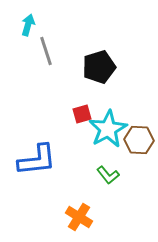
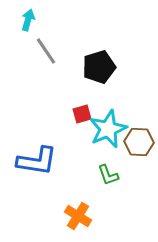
cyan arrow: moved 5 px up
gray line: rotated 16 degrees counterclockwise
cyan star: rotated 6 degrees clockwise
brown hexagon: moved 2 px down
blue L-shape: moved 1 px down; rotated 15 degrees clockwise
green L-shape: rotated 20 degrees clockwise
orange cross: moved 1 px left, 1 px up
